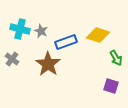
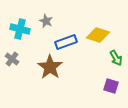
gray star: moved 5 px right, 10 px up
brown star: moved 2 px right, 3 px down
